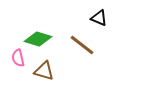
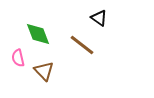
black triangle: rotated 12 degrees clockwise
green diamond: moved 5 px up; rotated 52 degrees clockwise
brown triangle: rotated 30 degrees clockwise
